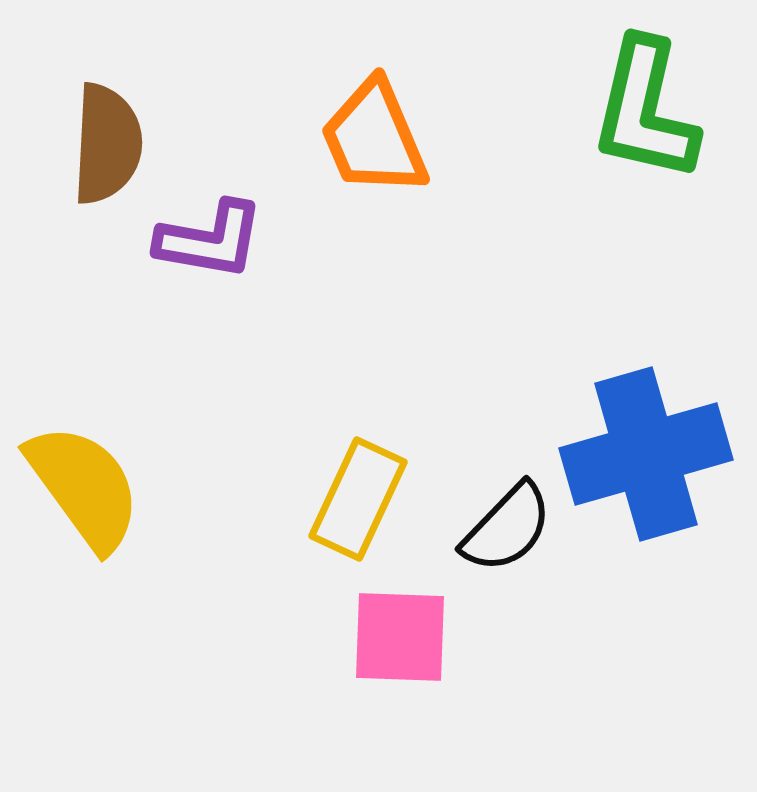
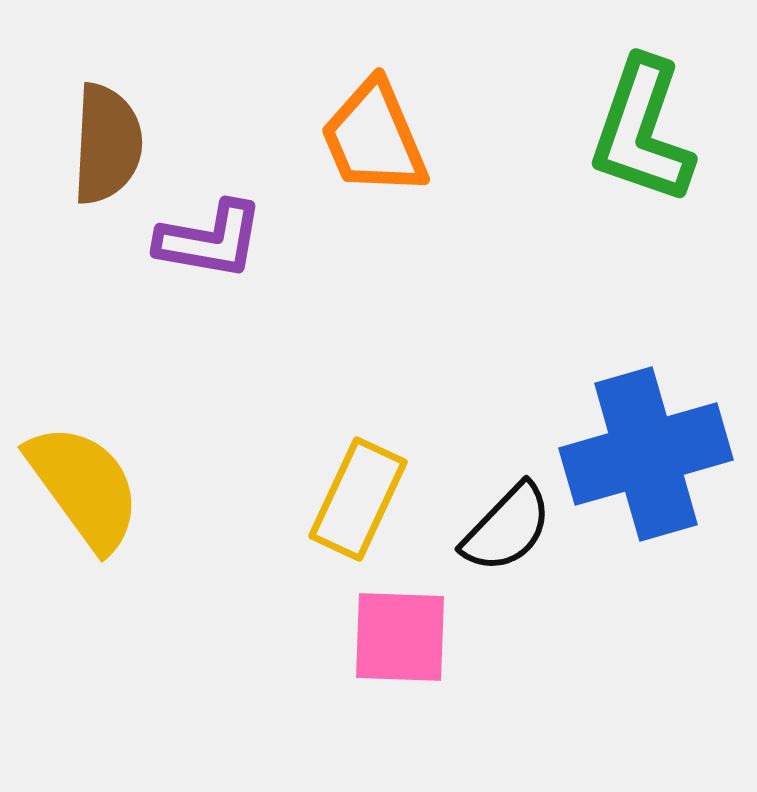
green L-shape: moved 3 px left, 21 px down; rotated 6 degrees clockwise
